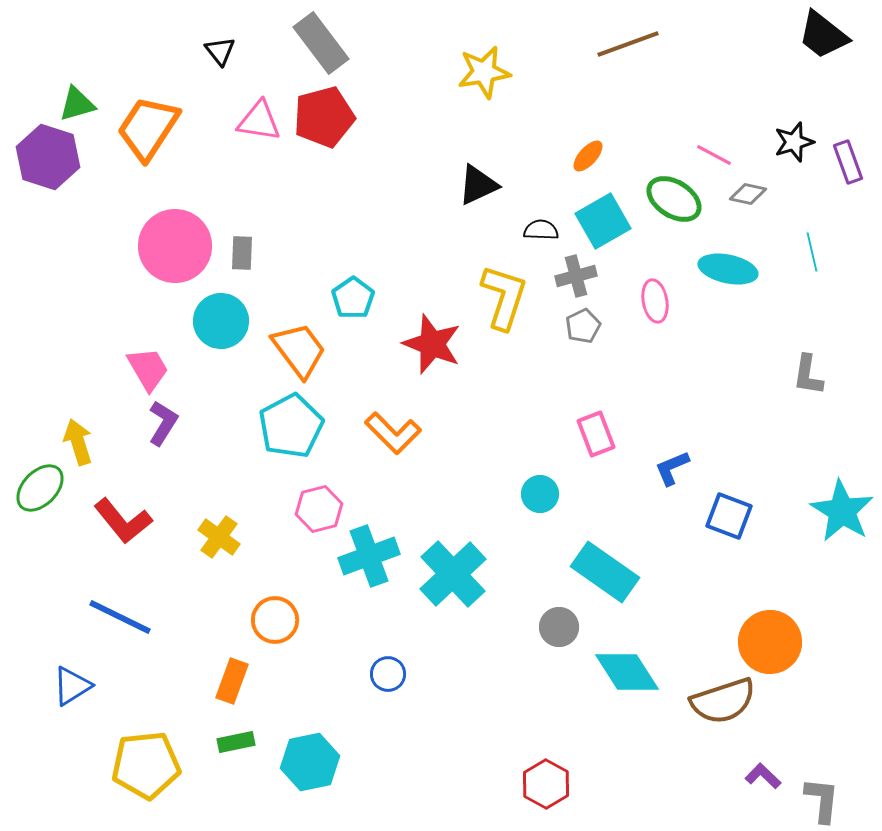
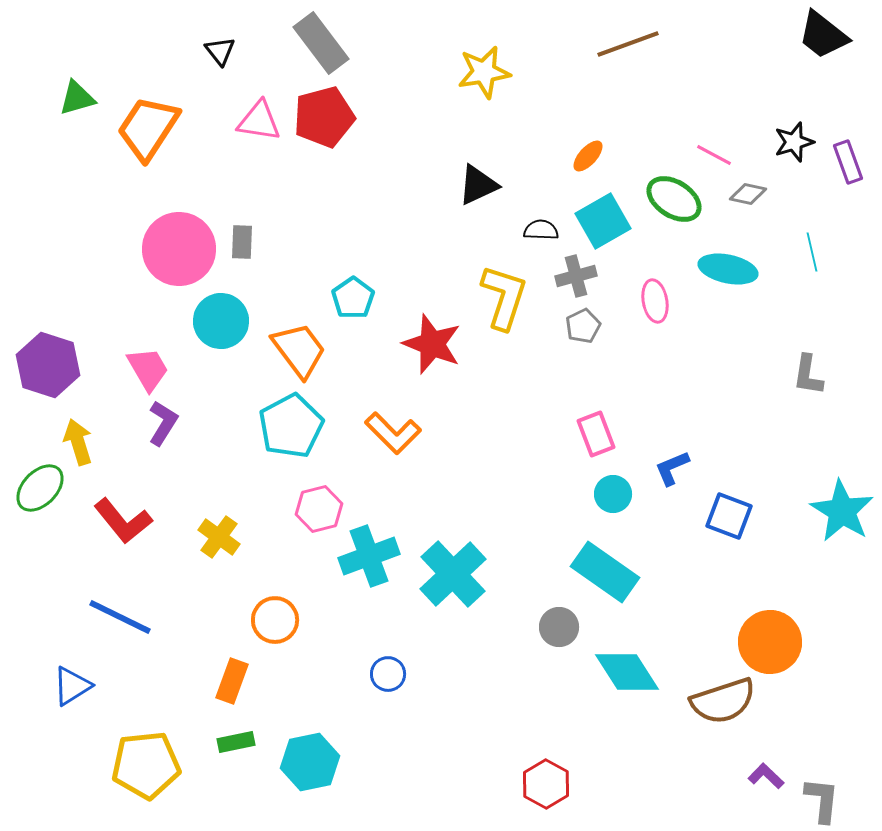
green triangle at (77, 104): moved 6 px up
purple hexagon at (48, 157): moved 208 px down
pink circle at (175, 246): moved 4 px right, 3 px down
gray rectangle at (242, 253): moved 11 px up
cyan circle at (540, 494): moved 73 px right
purple L-shape at (763, 776): moved 3 px right
